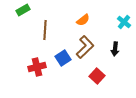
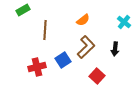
brown L-shape: moved 1 px right
blue square: moved 2 px down
